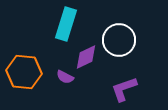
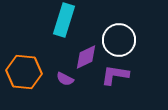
cyan rectangle: moved 2 px left, 4 px up
purple semicircle: moved 2 px down
purple L-shape: moved 9 px left, 14 px up; rotated 28 degrees clockwise
